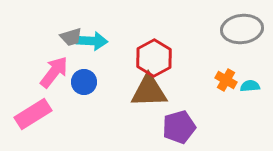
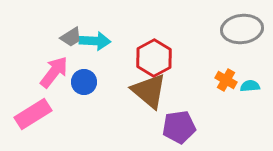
gray trapezoid: rotated 15 degrees counterclockwise
cyan arrow: moved 3 px right
brown triangle: rotated 42 degrees clockwise
purple pentagon: rotated 8 degrees clockwise
